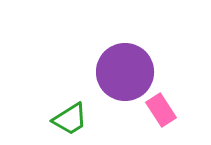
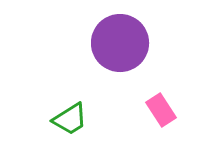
purple circle: moved 5 px left, 29 px up
